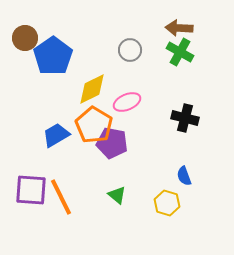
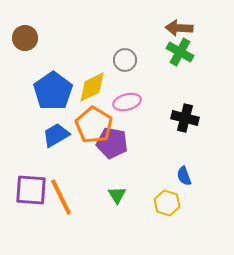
gray circle: moved 5 px left, 10 px down
blue pentagon: moved 35 px down
yellow diamond: moved 2 px up
pink ellipse: rotated 8 degrees clockwise
green triangle: rotated 18 degrees clockwise
